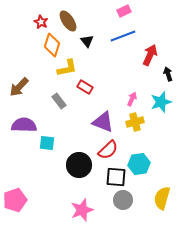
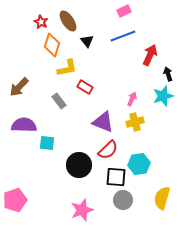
cyan star: moved 2 px right, 6 px up
